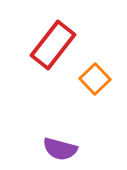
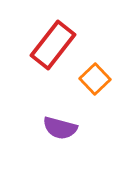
purple semicircle: moved 21 px up
